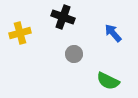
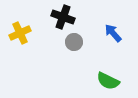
yellow cross: rotated 10 degrees counterclockwise
gray circle: moved 12 px up
